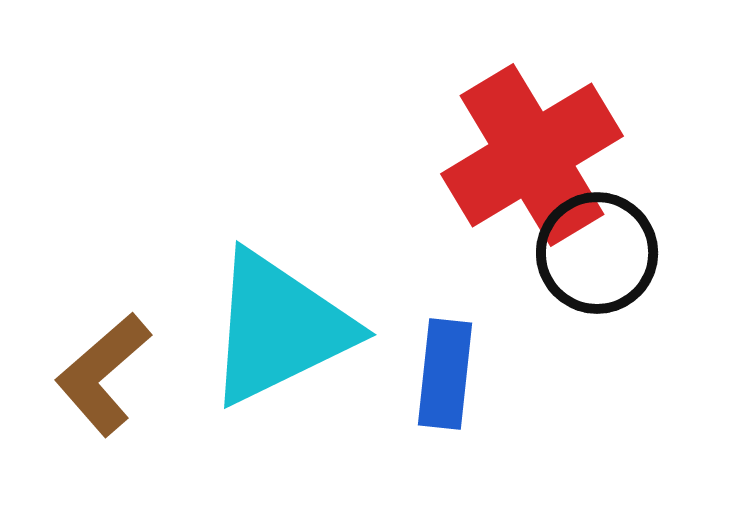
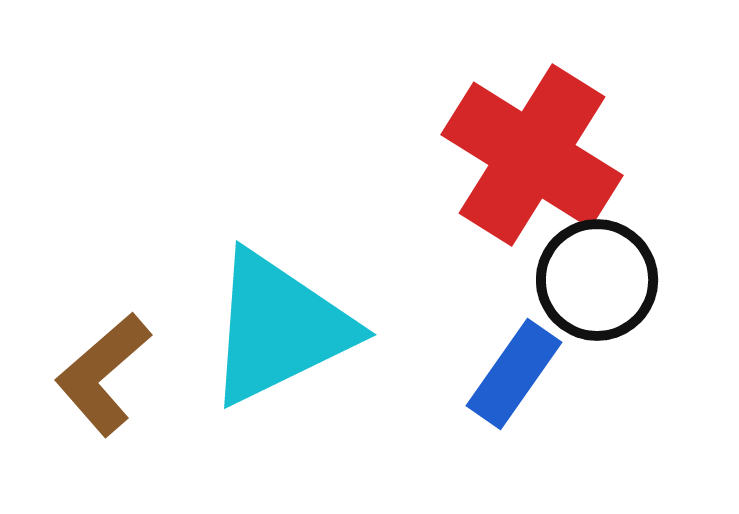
red cross: rotated 27 degrees counterclockwise
black circle: moved 27 px down
blue rectangle: moved 69 px right; rotated 29 degrees clockwise
